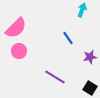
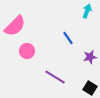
cyan arrow: moved 5 px right, 1 px down
pink semicircle: moved 1 px left, 2 px up
pink circle: moved 8 px right
